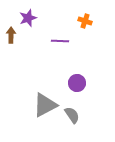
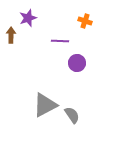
purple circle: moved 20 px up
